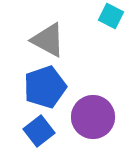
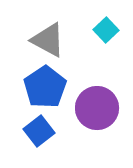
cyan square: moved 5 px left, 14 px down; rotated 20 degrees clockwise
blue pentagon: rotated 15 degrees counterclockwise
purple circle: moved 4 px right, 9 px up
